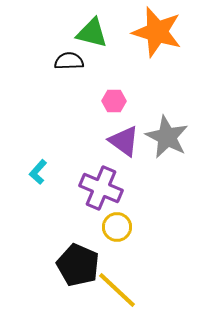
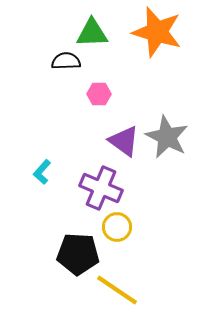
green triangle: rotated 16 degrees counterclockwise
black semicircle: moved 3 px left
pink hexagon: moved 15 px left, 7 px up
cyan L-shape: moved 4 px right
black pentagon: moved 11 px up; rotated 21 degrees counterclockwise
yellow line: rotated 9 degrees counterclockwise
